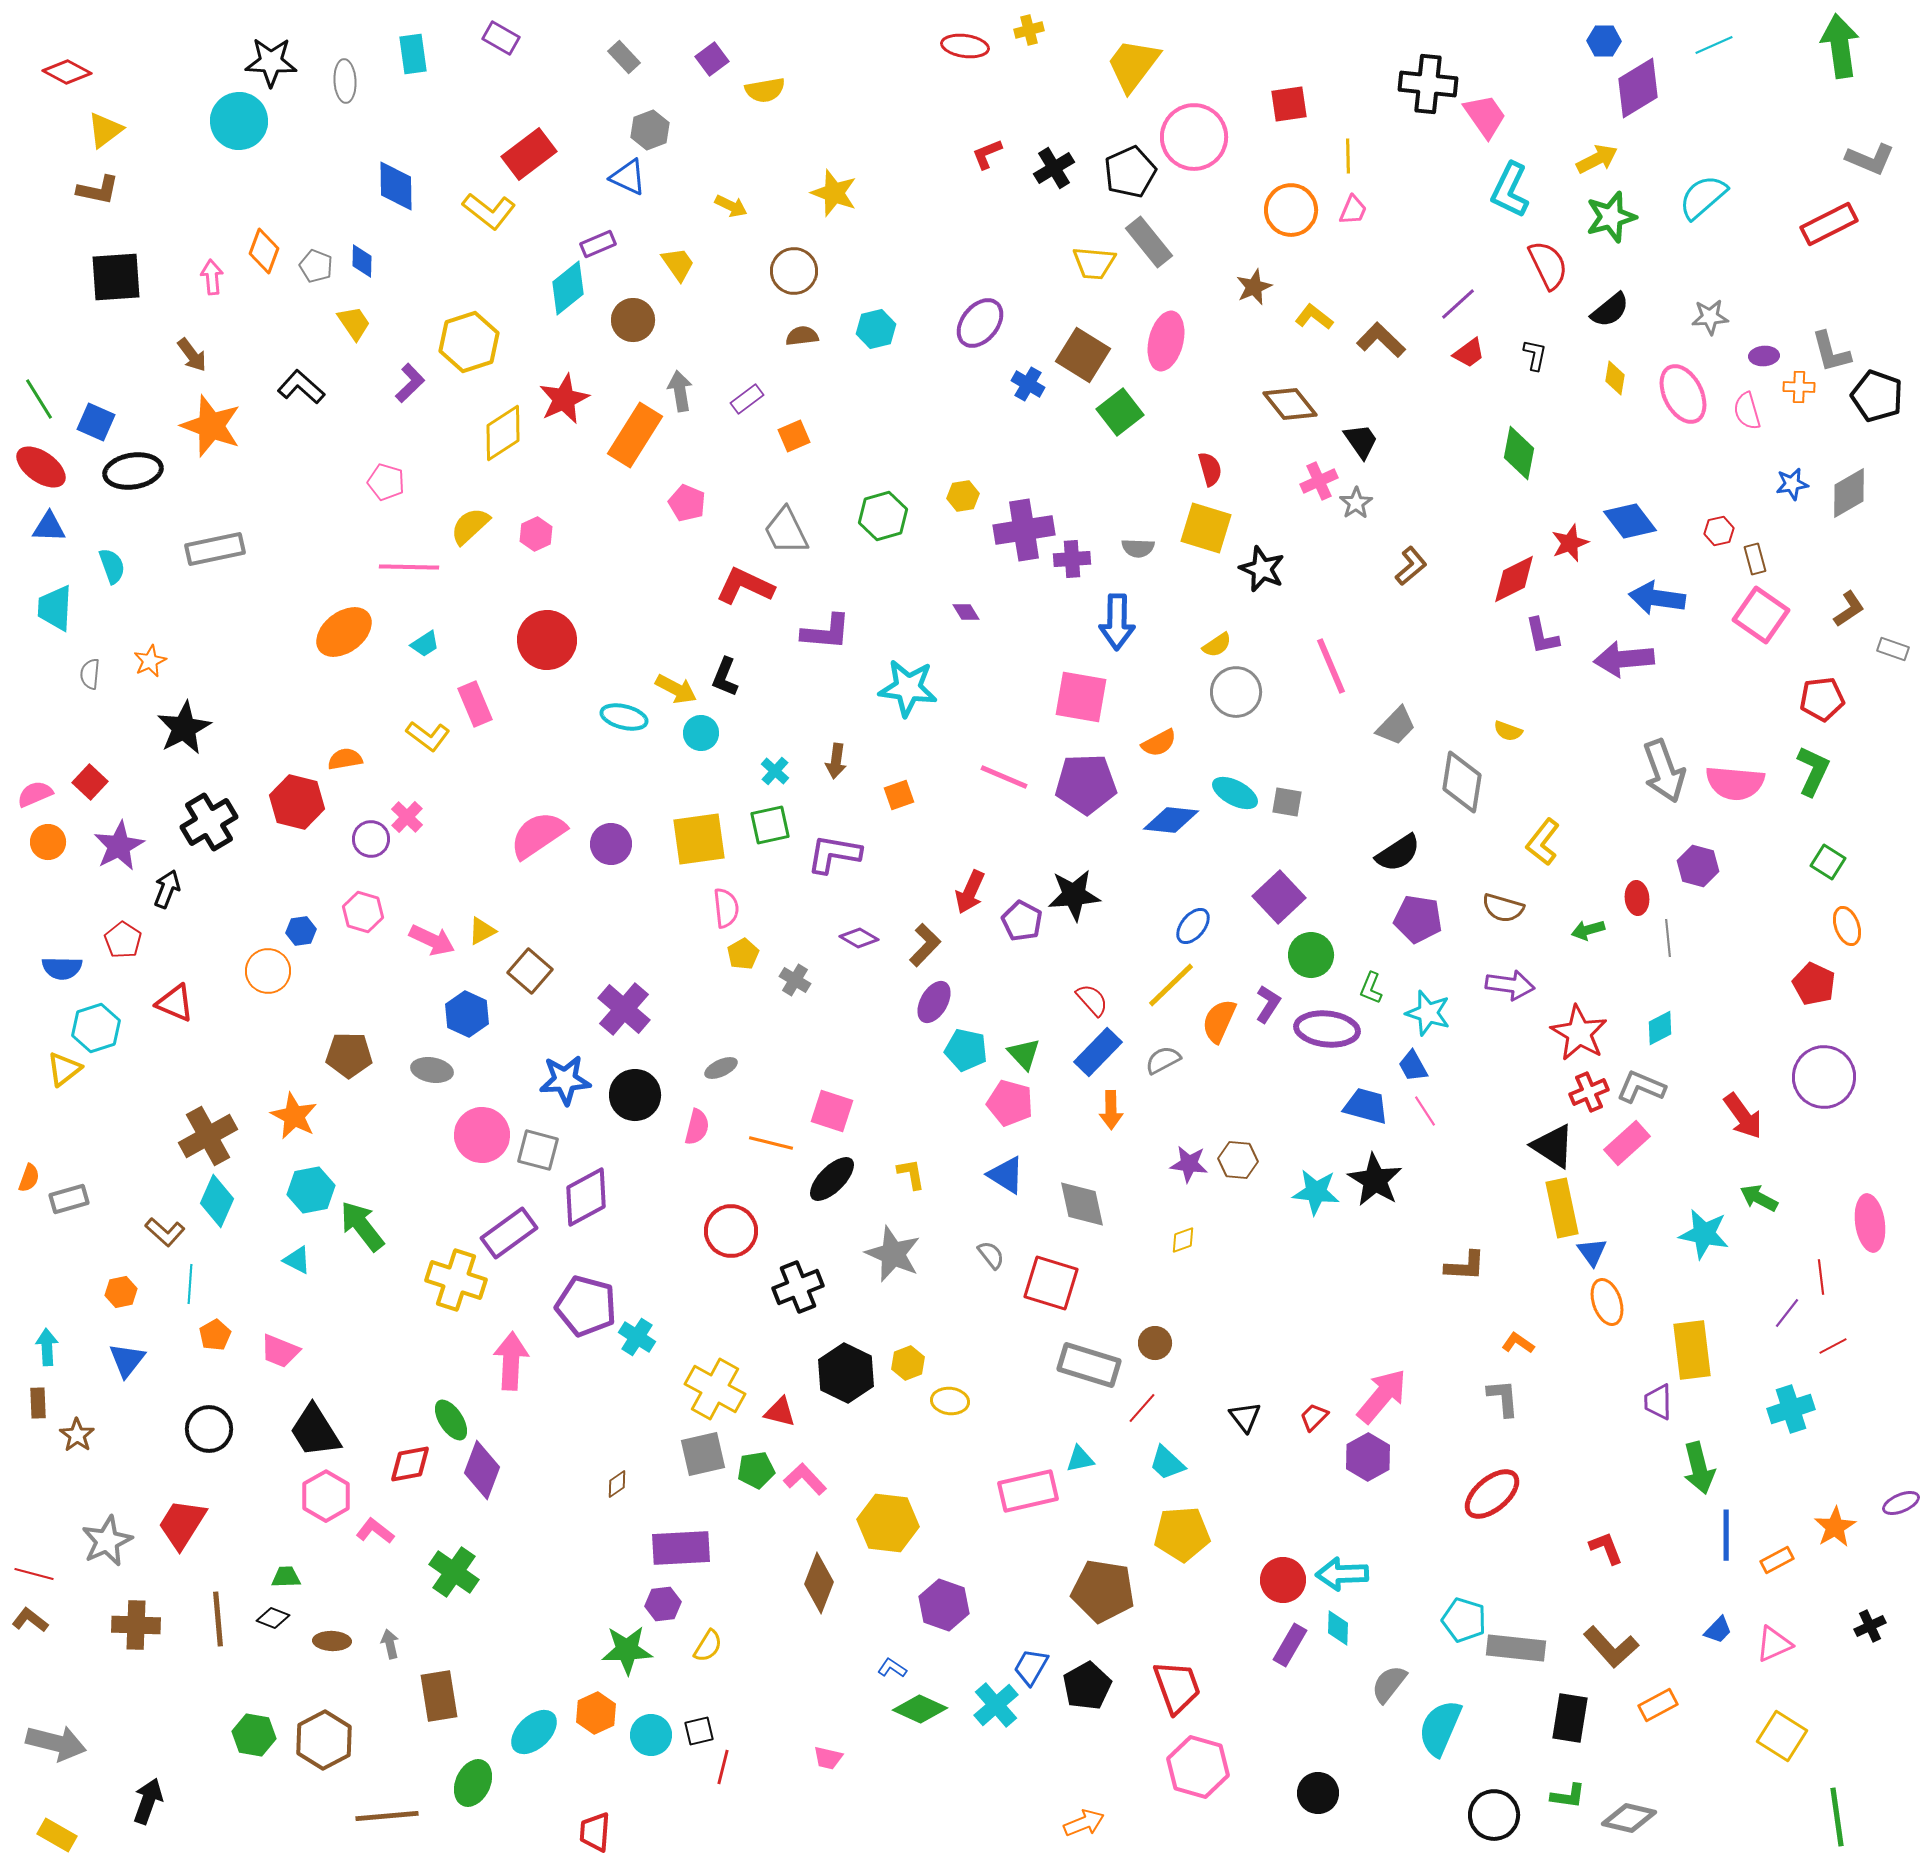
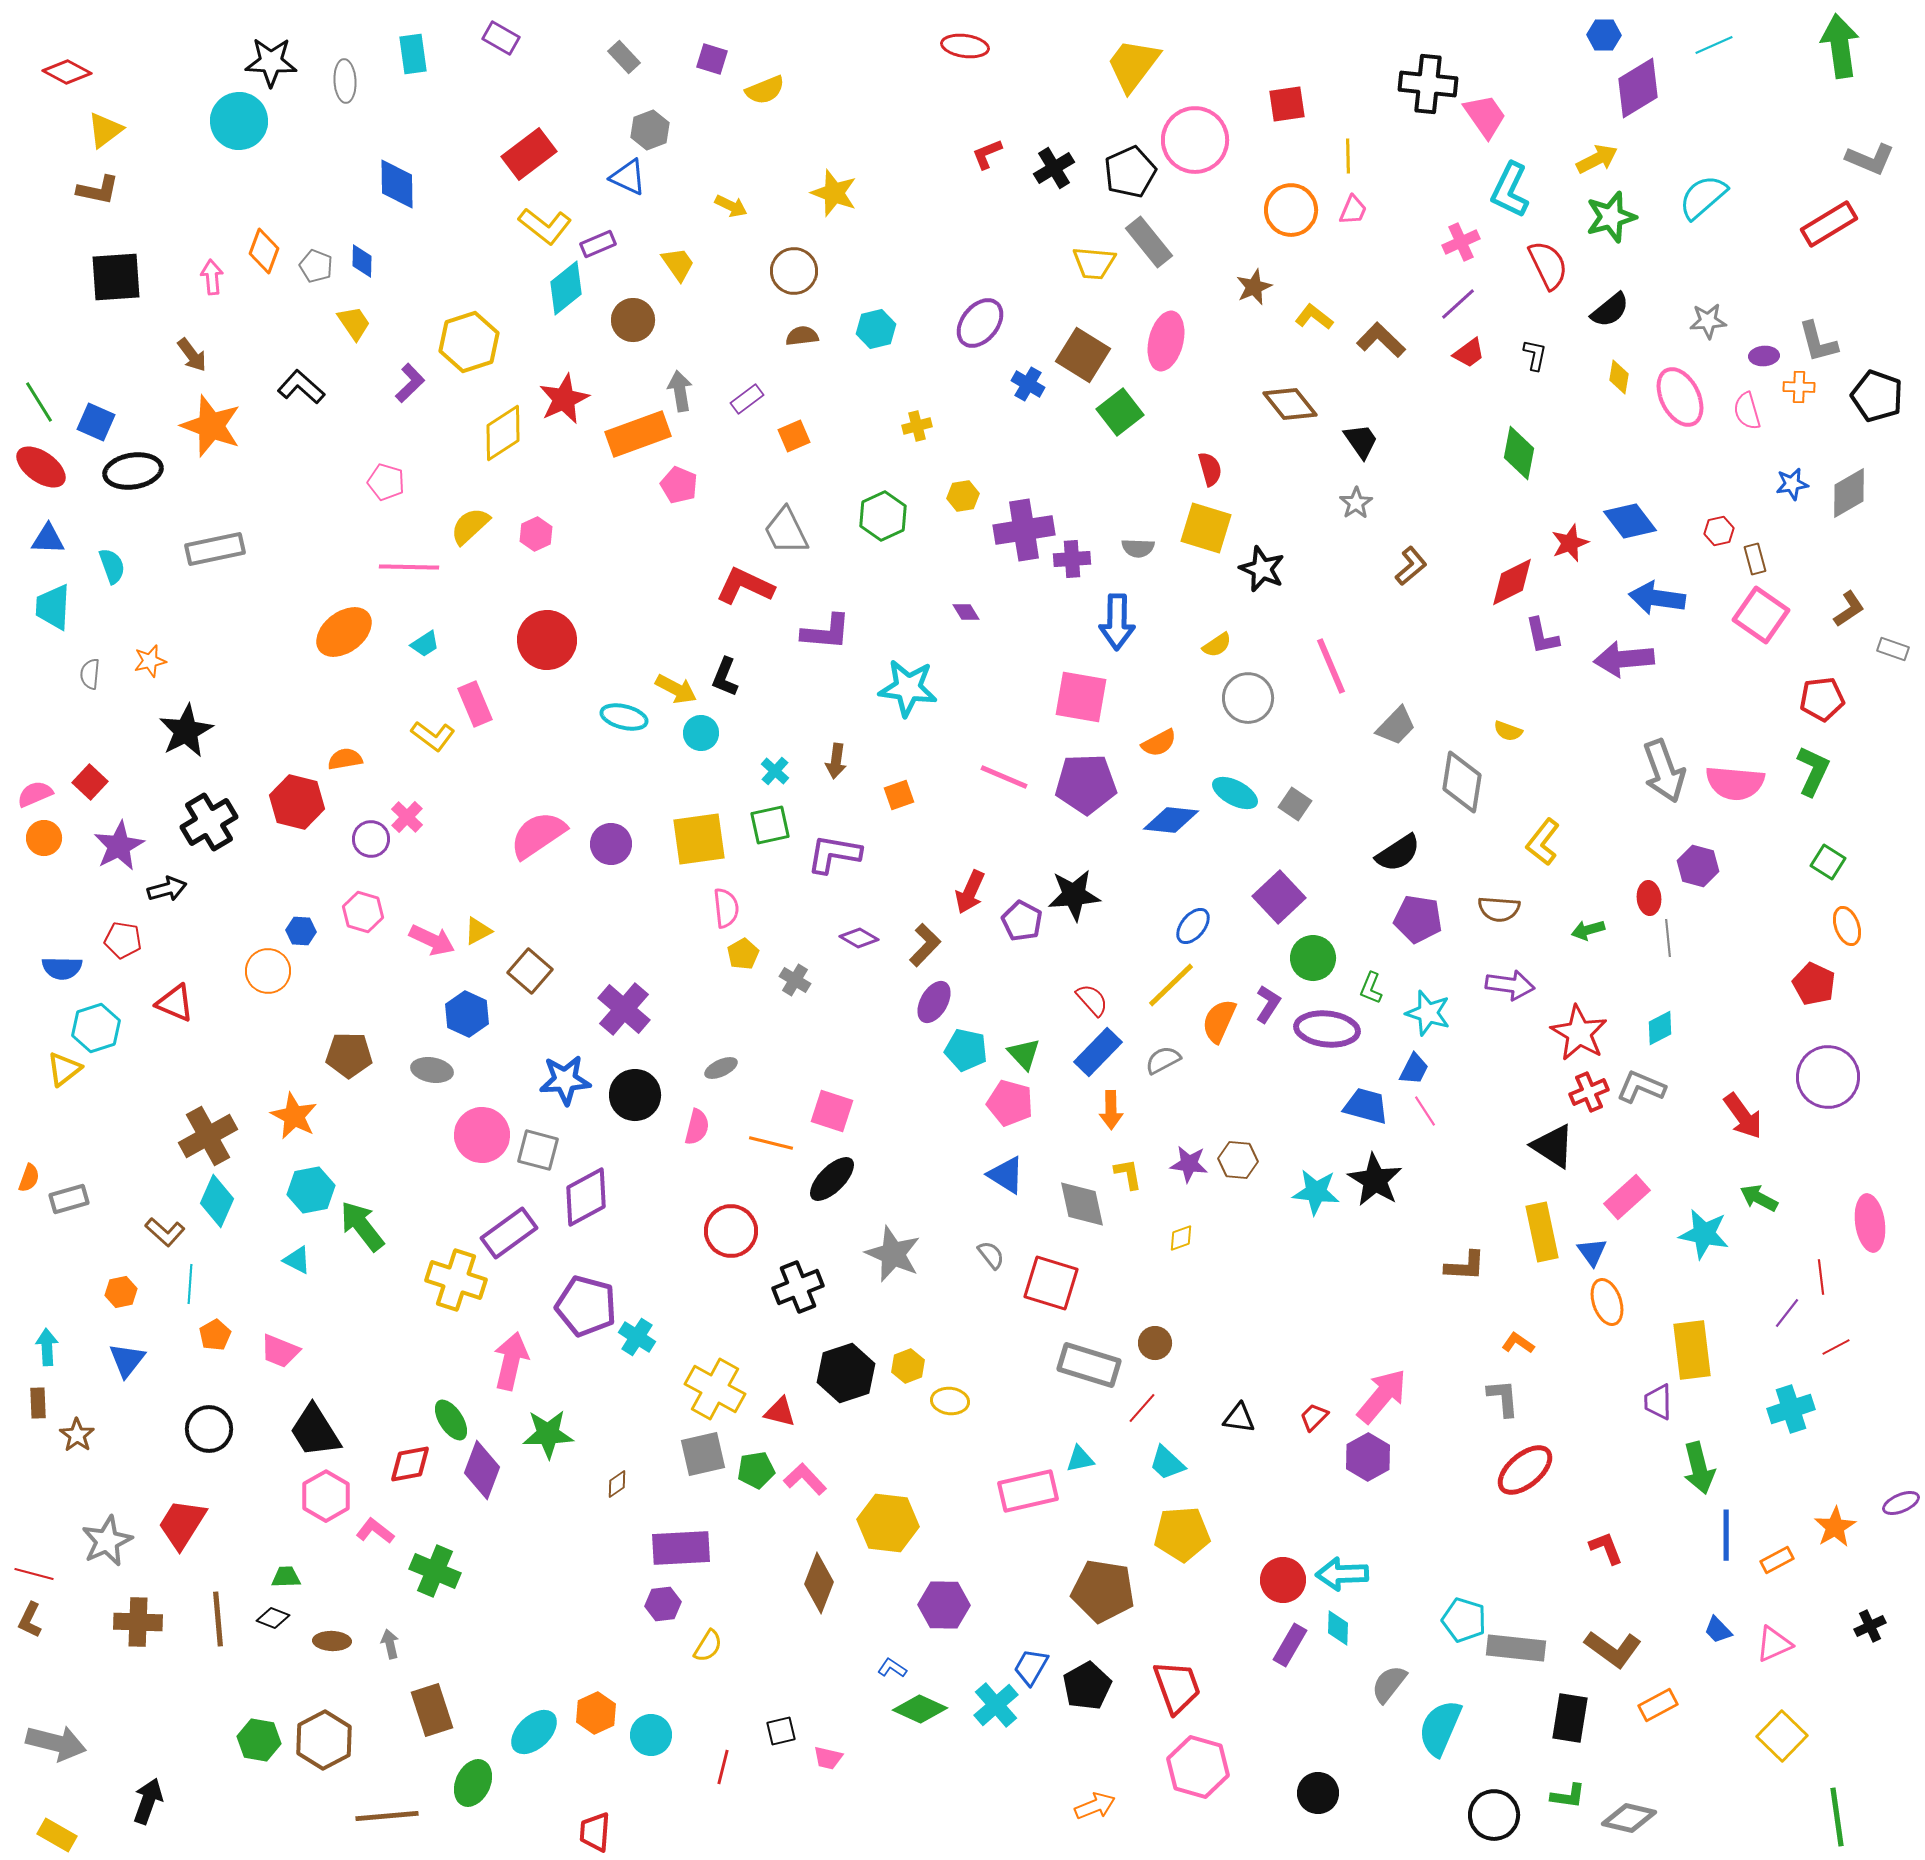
yellow cross at (1029, 30): moved 112 px left, 396 px down
blue hexagon at (1604, 41): moved 6 px up
purple square at (712, 59): rotated 36 degrees counterclockwise
yellow semicircle at (765, 90): rotated 12 degrees counterclockwise
red square at (1289, 104): moved 2 px left
pink circle at (1194, 137): moved 1 px right, 3 px down
blue diamond at (396, 186): moved 1 px right, 2 px up
yellow L-shape at (489, 211): moved 56 px right, 15 px down
red rectangle at (1829, 224): rotated 4 degrees counterclockwise
cyan diamond at (568, 288): moved 2 px left
gray star at (1710, 317): moved 2 px left, 4 px down
gray L-shape at (1831, 352): moved 13 px left, 10 px up
yellow diamond at (1615, 378): moved 4 px right, 1 px up
pink ellipse at (1683, 394): moved 3 px left, 3 px down
green line at (39, 399): moved 3 px down
orange rectangle at (635, 435): moved 3 px right, 1 px up; rotated 38 degrees clockwise
pink cross at (1319, 481): moved 142 px right, 239 px up
pink pentagon at (687, 503): moved 8 px left, 18 px up
green hexagon at (883, 516): rotated 9 degrees counterclockwise
blue triangle at (49, 527): moved 1 px left, 12 px down
red diamond at (1514, 579): moved 2 px left, 3 px down
cyan trapezoid at (55, 608): moved 2 px left, 1 px up
orange star at (150, 661): rotated 12 degrees clockwise
gray circle at (1236, 692): moved 12 px right, 6 px down
black star at (184, 728): moved 2 px right, 3 px down
yellow L-shape at (428, 736): moved 5 px right
gray square at (1287, 802): moved 8 px right, 2 px down; rotated 24 degrees clockwise
orange circle at (48, 842): moved 4 px left, 4 px up
black arrow at (167, 889): rotated 54 degrees clockwise
red ellipse at (1637, 898): moved 12 px right
brown semicircle at (1503, 908): moved 4 px left, 1 px down; rotated 12 degrees counterclockwise
blue hexagon at (301, 931): rotated 12 degrees clockwise
yellow triangle at (482, 931): moved 4 px left
red pentagon at (123, 940): rotated 24 degrees counterclockwise
green circle at (1311, 955): moved 2 px right, 3 px down
blue trapezoid at (1413, 1066): moved 1 px right, 3 px down; rotated 124 degrees counterclockwise
purple circle at (1824, 1077): moved 4 px right
pink rectangle at (1627, 1143): moved 54 px down
yellow L-shape at (911, 1174): moved 217 px right
yellow rectangle at (1562, 1208): moved 20 px left, 24 px down
yellow diamond at (1183, 1240): moved 2 px left, 2 px up
red line at (1833, 1346): moved 3 px right, 1 px down
pink arrow at (511, 1361): rotated 10 degrees clockwise
yellow hexagon at (908, 1363): moved 3 px down
black hexagon at (846, 1373): rotated 16 degrees clockwise
black triangle at (1245, 1417): moved 6 px left, 1 px down; rotated 44 degrees counterclockwise
red ellipse at (1492, 1494): moved 33 px right, 24 px up
green cross at (454, 1572): moved 19 px left, 1 px up; rotated 12 degrees counterclockwise
purple hexagon at (944, 1605): rotated 18 degrees counterclockwise
brown L-shape at (30, 1620): rotated 102 degrees counterclockwise
brown cross at (136, 1625): moved 2 px right, 3 px up
blue trapezoid at (1718, 1630): rotated 92 degrees clockwise
brown L-shape at (1611, 1647): moved 2 px right, 2 px down; rotated 12 degrees counterclockwise
green star at (627, 1650): moved 79 px left, 216 px up
brown rectangle at (439, 1696): moved 7 px left, 14 px down; rotated 9 degrees counterclockwise
black square at (699, 1731): moved 82 px right
green hexagon at (254, 1735): moved 5 px right, 5 px down
yellow square at (1782, 1736): rotated 12 degrees clockwise
orange arrow at (1084, 1823): moved 11 px right, 17 px up
